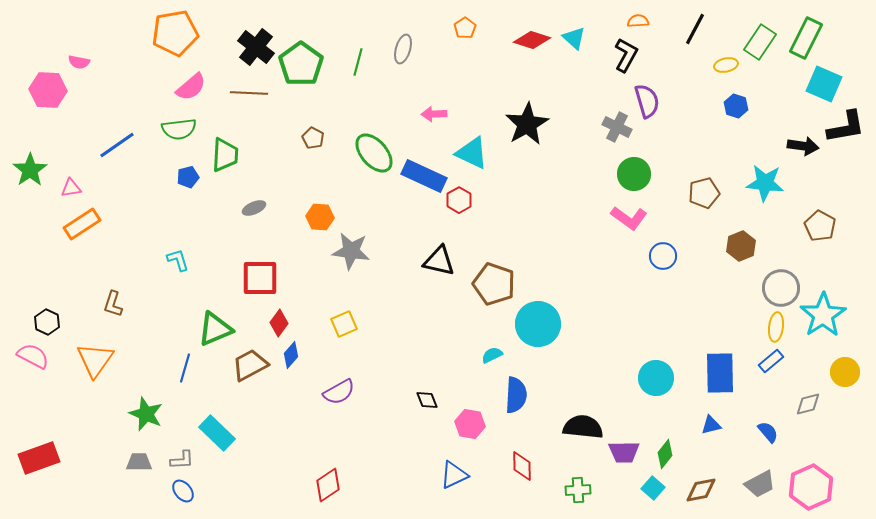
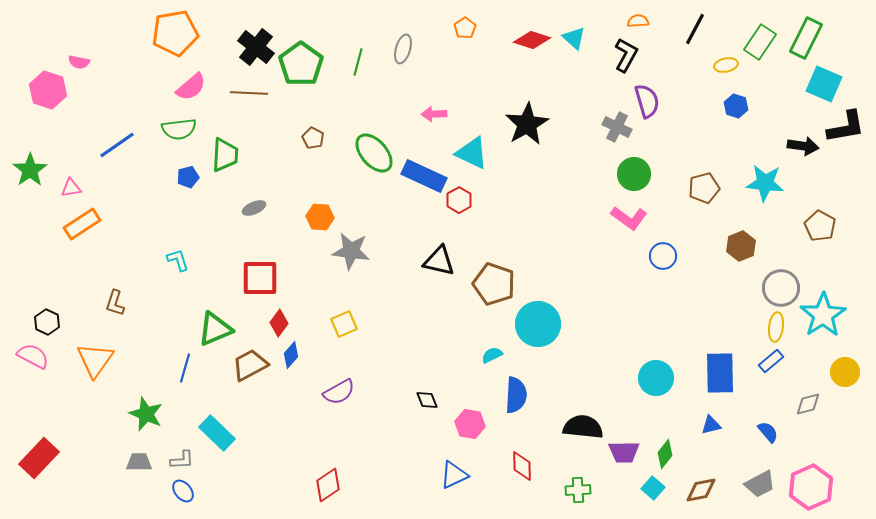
pink hexagon at (48, 90): rotated 15 degrees clockwise
brown pentagon at (704, 193): moved 5 px up
brown L-shape at (113, 304): moved 2 px right, 1 px up
red rectangle at (39, 458): rotated 27 degrees counterclockwise
